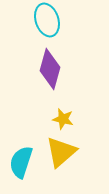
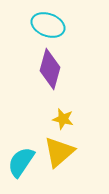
cyan ellipse: moved 1 px right, 5 px down; rotated 52 degrees counterclockwise
yellow triangle: moved 2 px left
cyan semicircle: rotated 16 degrees clockwise
